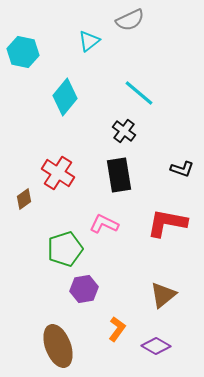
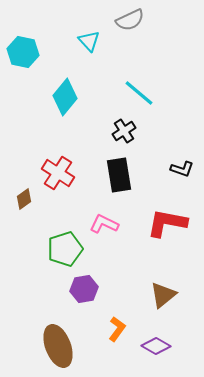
cyan triangle: rotated 35 degrees counterclockwise
black cross: rotated 20 degrees clockwise
